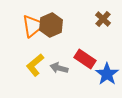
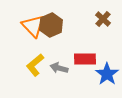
orange triangle: rotated 35 degrees counterclockwise
red rectangle: rotated 35 degrees counterclockwise
